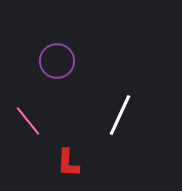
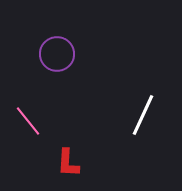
purple circle: moved 7 px up
white line: moved 23 px right
